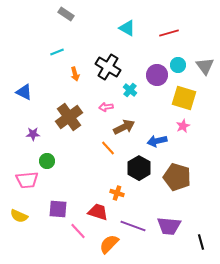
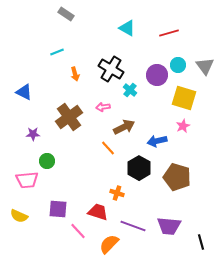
black cross: moved 3 px right, 2 px down
pink arrow: moved 3 px left
